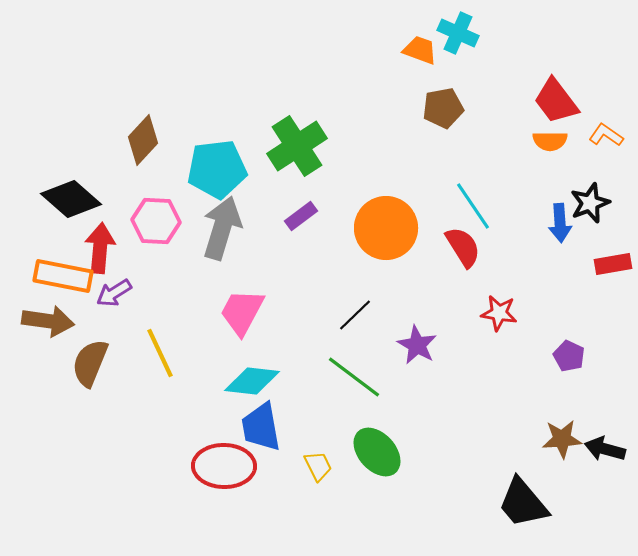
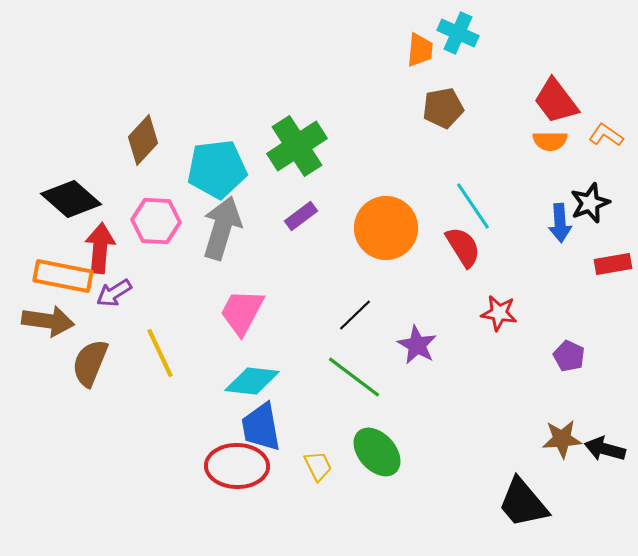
orange trapezoid: rotated 75 degrees clockwise
red ellipse: moved 13 px right
